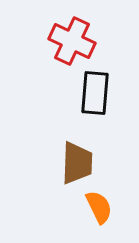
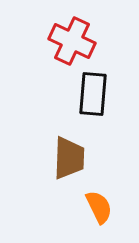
black rectangle: moved 2 px left, 1 px down
brown trapezoid: moved 8 px left, 5 px up
